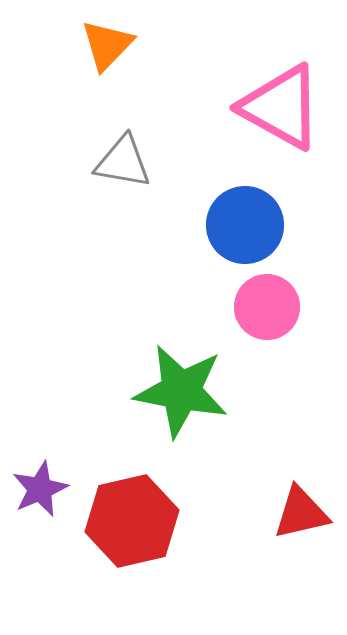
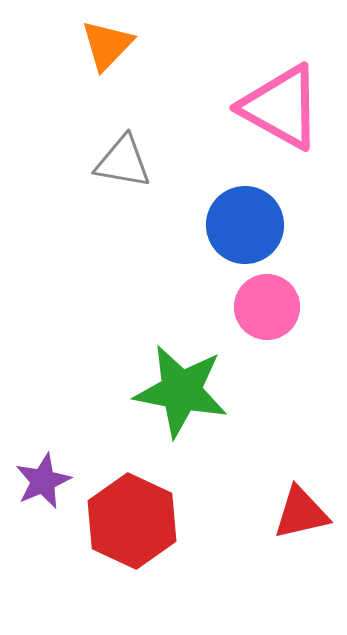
purple star: moved 3 px right, 8 px up
red hexagon: rotated 22 degrees counterclockwise
